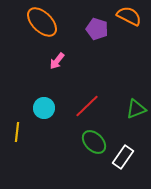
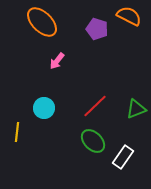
red line: moved 8 px right
green ellipse: moved 1 px left, 1 px up
